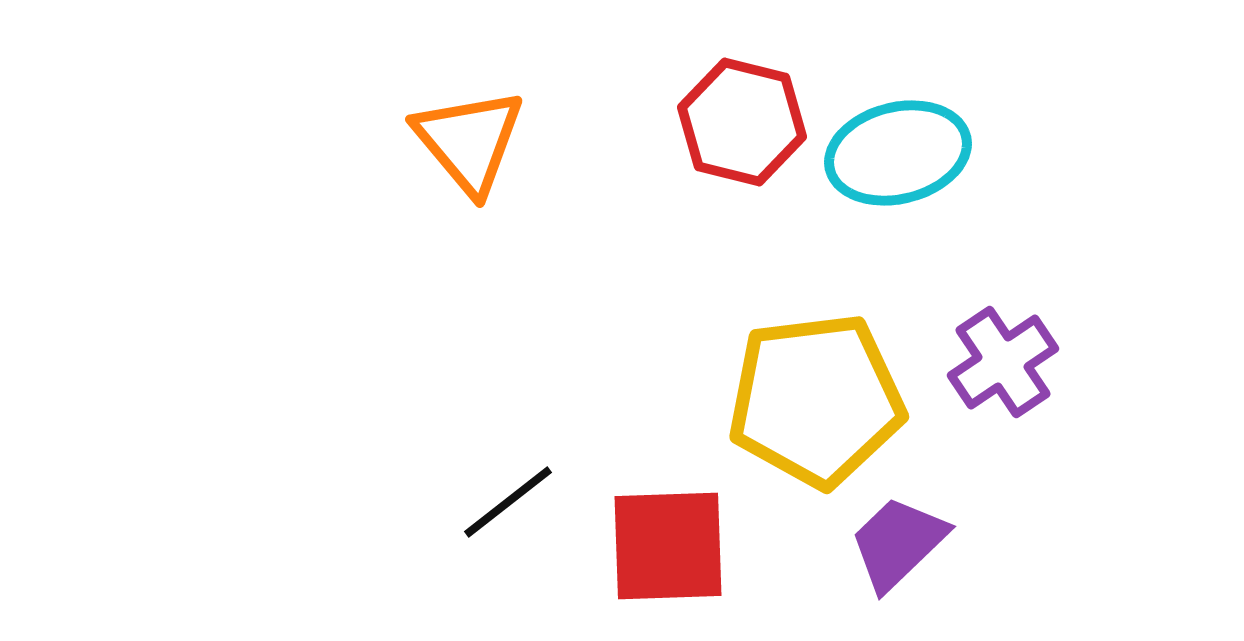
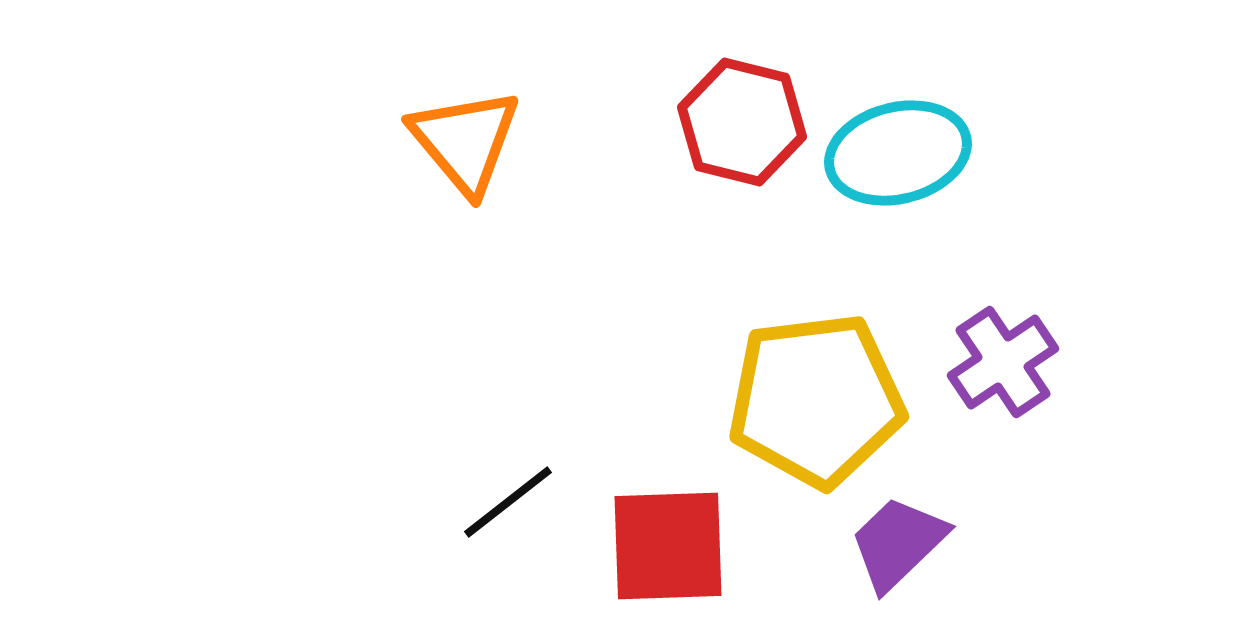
orange triangle: moved 4 px left
